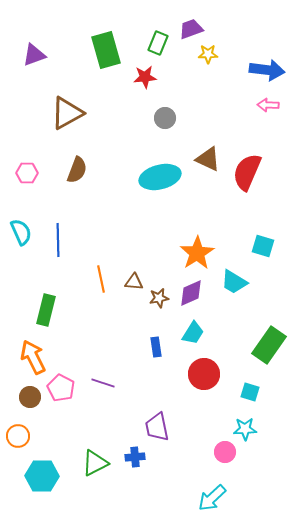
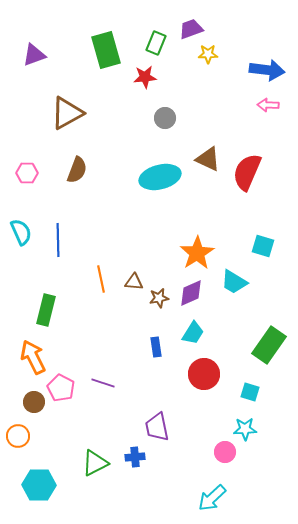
green rectangle at (158, 43): moved 2 px left
brown circle at (30, 397): moved 4 px right, 5 px down
cyan hexagon at (42, 476): moved 3 px left, 9 px down
